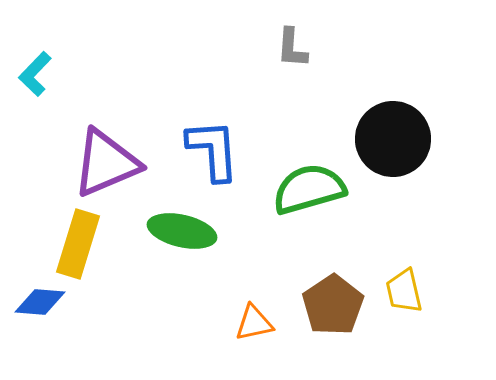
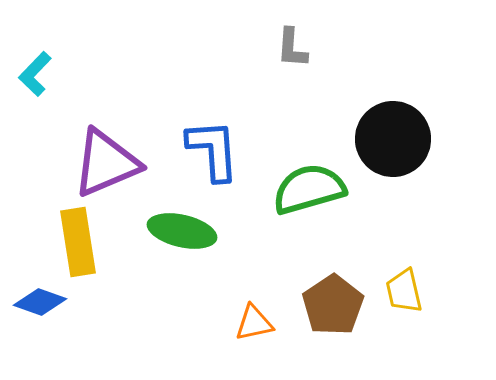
yellow rectangle: moved 2 px up; rotated 26 degrees counterclockwise
blue diamond: rotated 15 degrees clockwise
